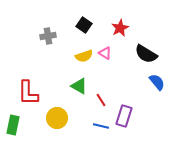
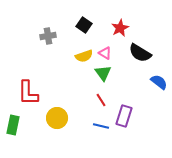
black semicircle: moved 6 px left, 1 px up
blue semicircle: moved 2 px right; rotated 12 degrees counterclockwise
green triangle: moved 24 px right, 13 px up; rotated 24 degrees clockwise
